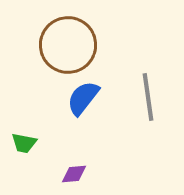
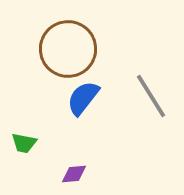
brown circle: moved 4 px down
gray line: moved 3 px right, 1 px up; rotated 24 degrees counterclockwise
